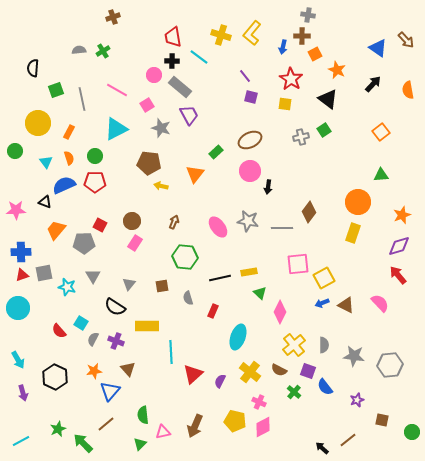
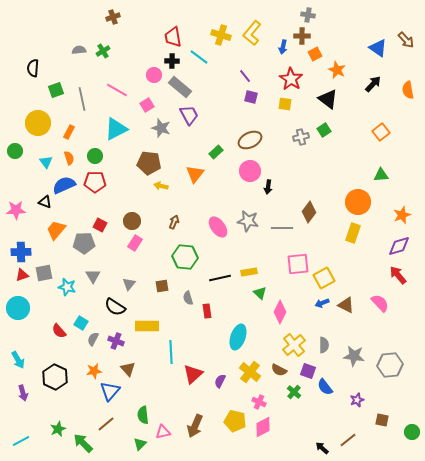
red rectangle at (213, 311): moved 6 px left; rotated 32 degrees counterclockwise
